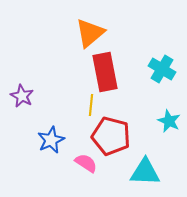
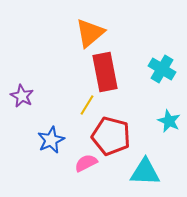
yellow line: moved 4 px left; rotated 25 degrees clockwise
pink semicircle: rotated 60 degrees counterclockwise
